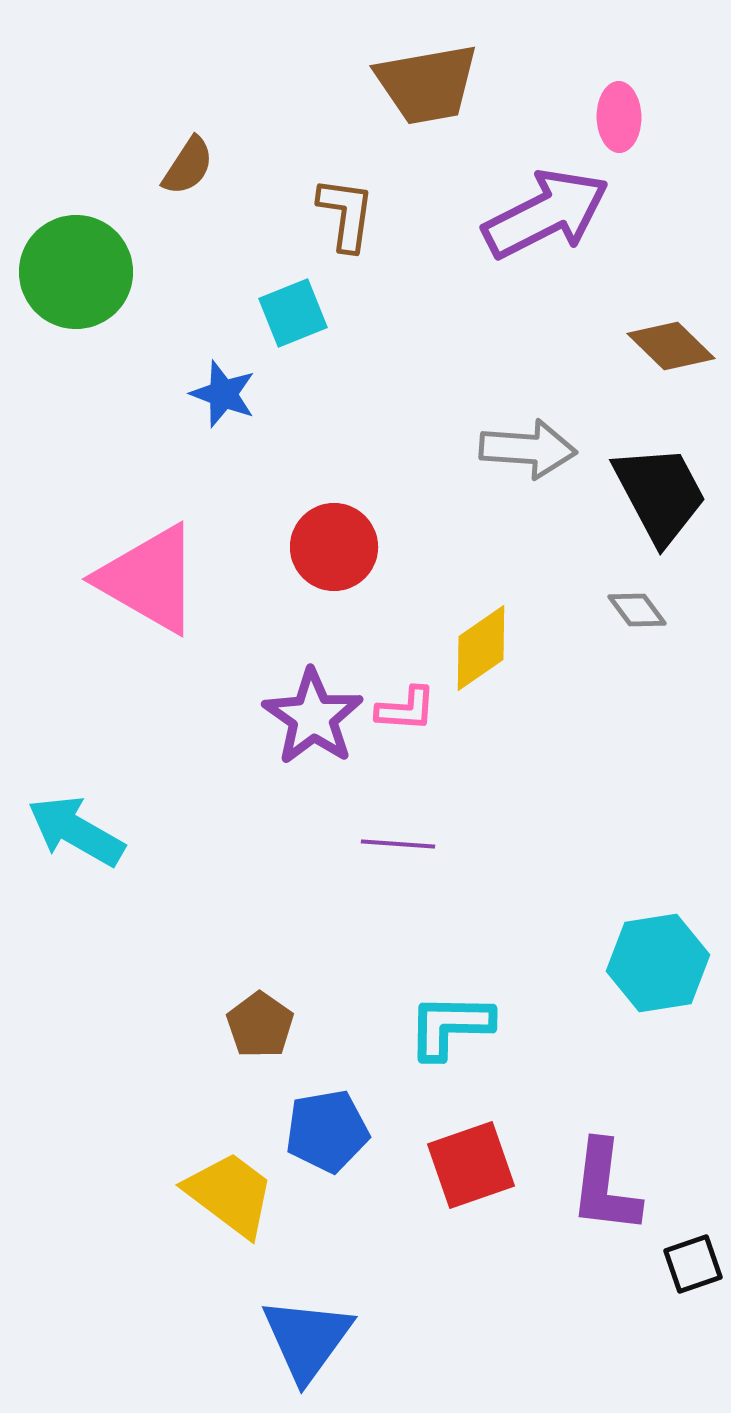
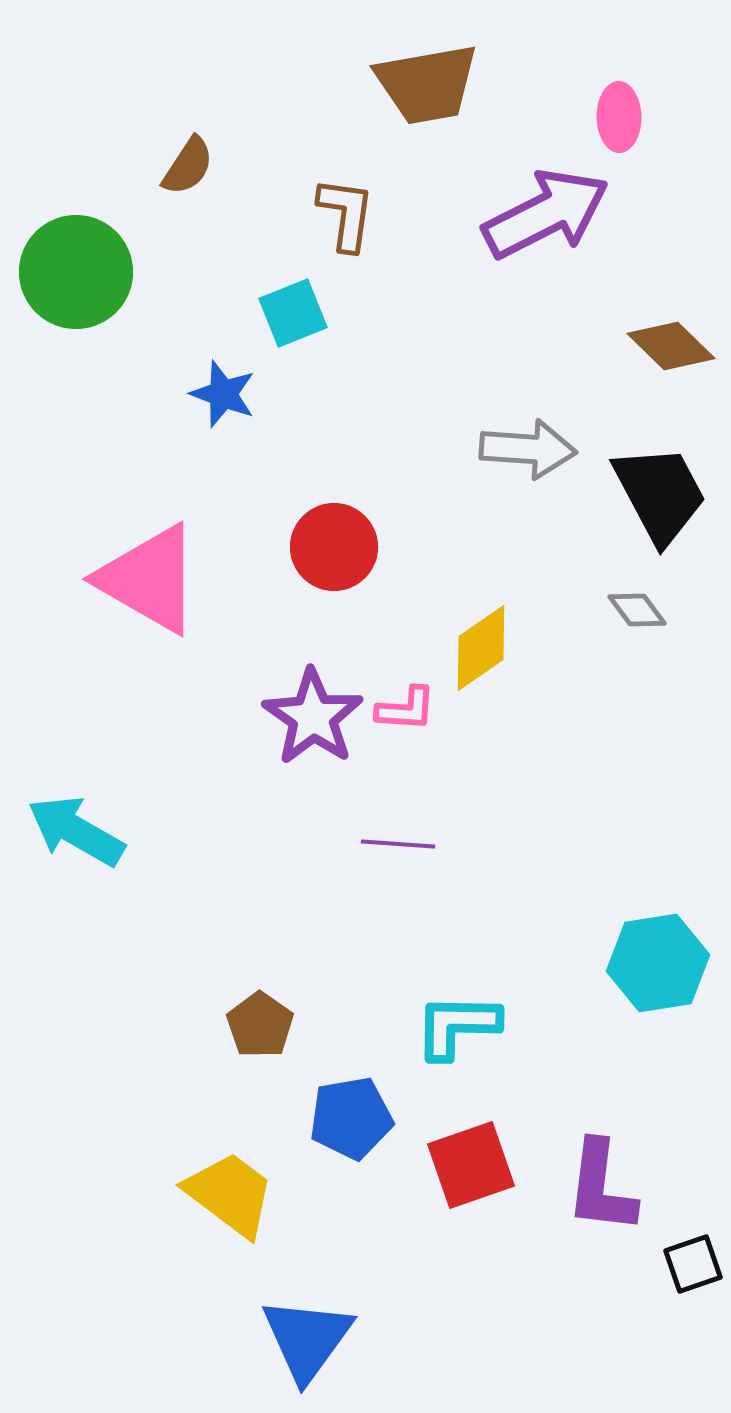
cyan L-shape: moved 7 px right
blue pentagon: moved 24 px right, 13 px up
purple L-shape: moved 4 px left
